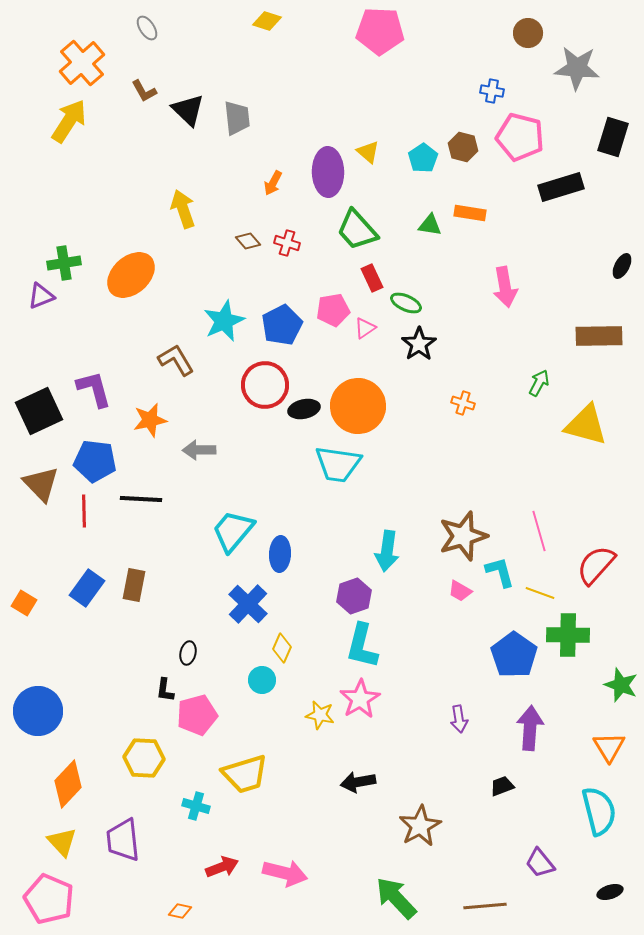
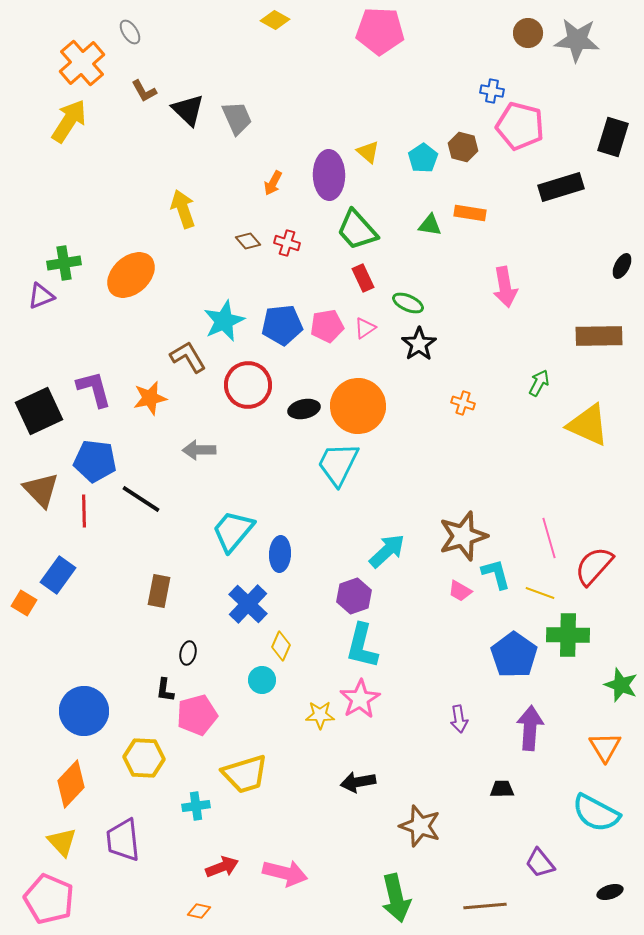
yellow diamond at (267, 21): moved 8 px right, 1 px up; rotated 12 degrees clockwise
gray ellipse at (147, 28): moved 17 px left, 4 px down
gray star at (577, 68): moved 28 px up
gray trapezoid at (237, 118): rotated 18 degrees counterclockwise
pink pentagon at (520, 137): moved 11 px up
purple ellipse at (328, 172): moved 1 px right, 3 px down
red rectangle at (372, 278): moved 9 px left
green ellipse at (406, 303): moved 2 px right
pink pentagon at (333, 310): moved 6 px left, 16 px down
blue pentagon at (282, 325): rotated 21 degrees clockwise
brown L-shape at (176, 360): moved 12 px right, 3 px up
red circle at (265, 385): moved 17 px left
orange star at (150, 420): moved 22 px up
yellow triangle at (586, 425): moved 2 px right; rotated 9 degrees clockwise
cyan trapezoid at (338, 464): rotated 108 degrees clockwise
brown triangle at (41, 484): moved 6 px down
black line at (141, 499): rotated 30 degrees clockwise
pink line at (539, 531): moved 10 px right, 7 px down
cyan arrow at (387, 551): rotated 141 degrees counterclockwise
red semicircle at (596, 565): moved 2 px left, 1 px down
cyan L-shape at (500, 572): moved 4 px left, 2 px down
brown rectangle at (134, 585): moved 25 px right, 6 px down
blue rectangle at (87, 588): moved 29 px left, 13 px up
yellow diamond at (282, 648): moved 1 px left, 2 px up
blue circle at (38, 711): moved 46 px right
yellow star at (320, 715): rotated 12 degrees counterclockwise
orange triangle at (609, 747): moved 4 px left
orange diamond at (68, 784): moved 3 px right
black trapezoid at (502, 786): moved 3 px down; rotated 20 degrees clockwise
cyan cross at (196, 806): rotated 24 degrees counterclockwise
cyan semicircle at (599, 811): moved 3 px left, 2 px down; rotated 132 degrees clockwise
brown star at (420, 826): rotated 24 degrees counterclockwise
green arrow at (396, 898): rotated 150 degrees counterclockwise
orange diamond at (180, 911): moved 19 px right
